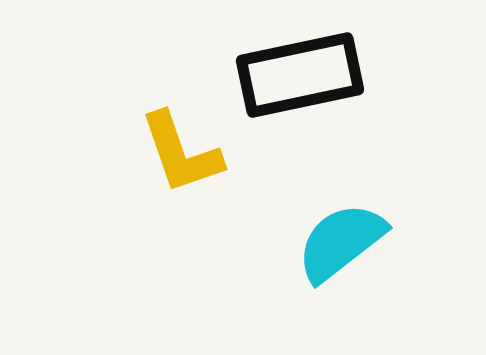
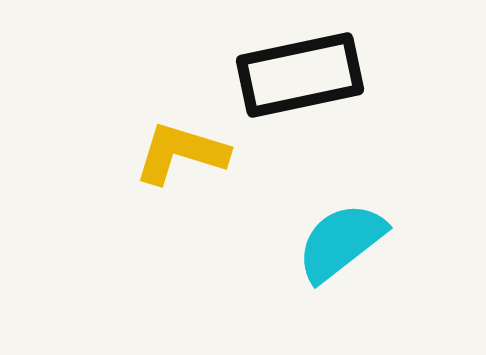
yellow L-shape: rotated 126 degrees clockwise
